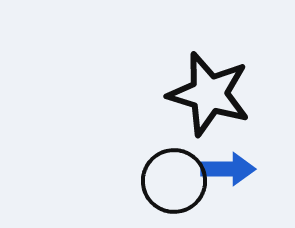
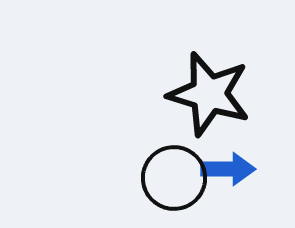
black circle: moved 3 px up
